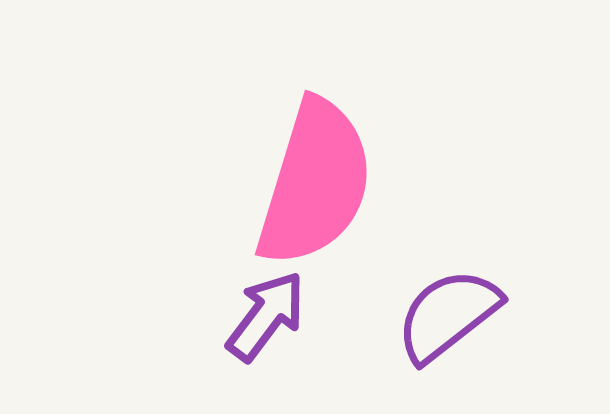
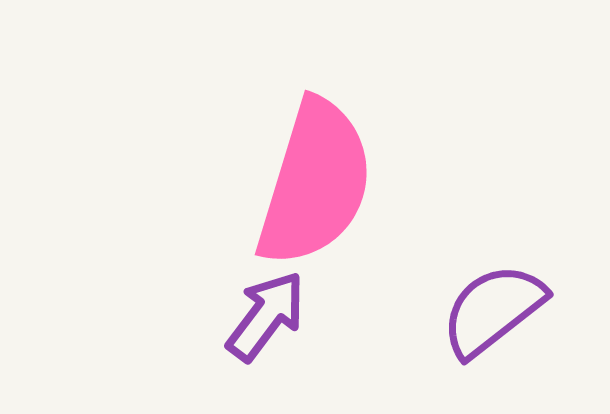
purple semicircle: moved 45 px right, 5 px up
